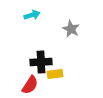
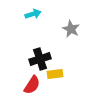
cyan arrow: moved 1 px right, 1 px up
black cross: moved 1 px left, 3 px up; rotated 15 degrees counterclockwise
red semicircle: moved 2 px right
